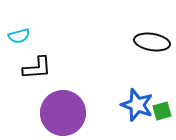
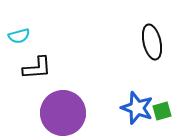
black ellipse: rotated 68 degrees clockwise
blue star: moved 3 px down
